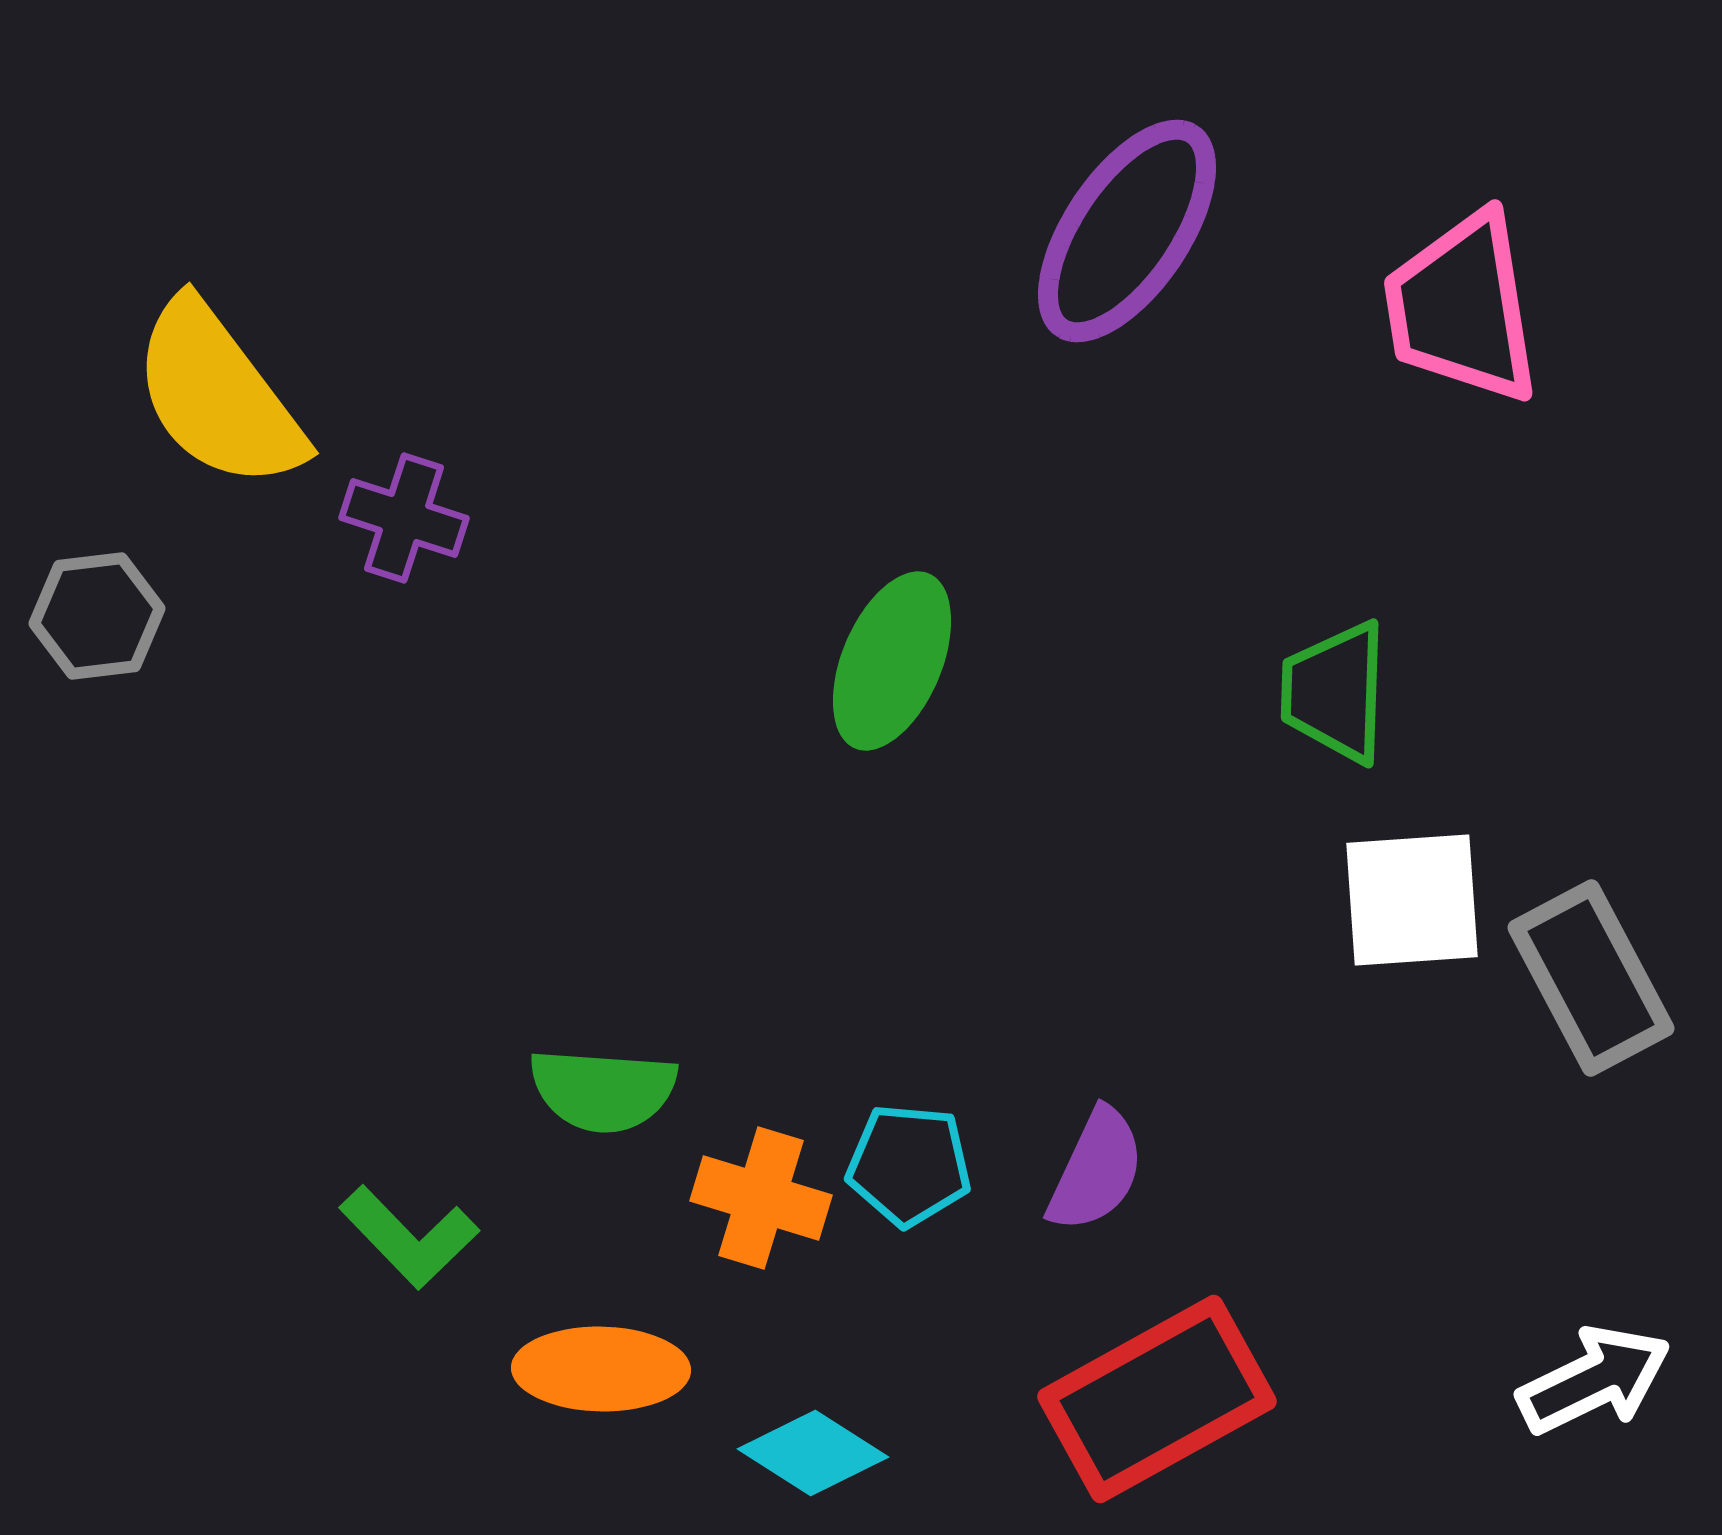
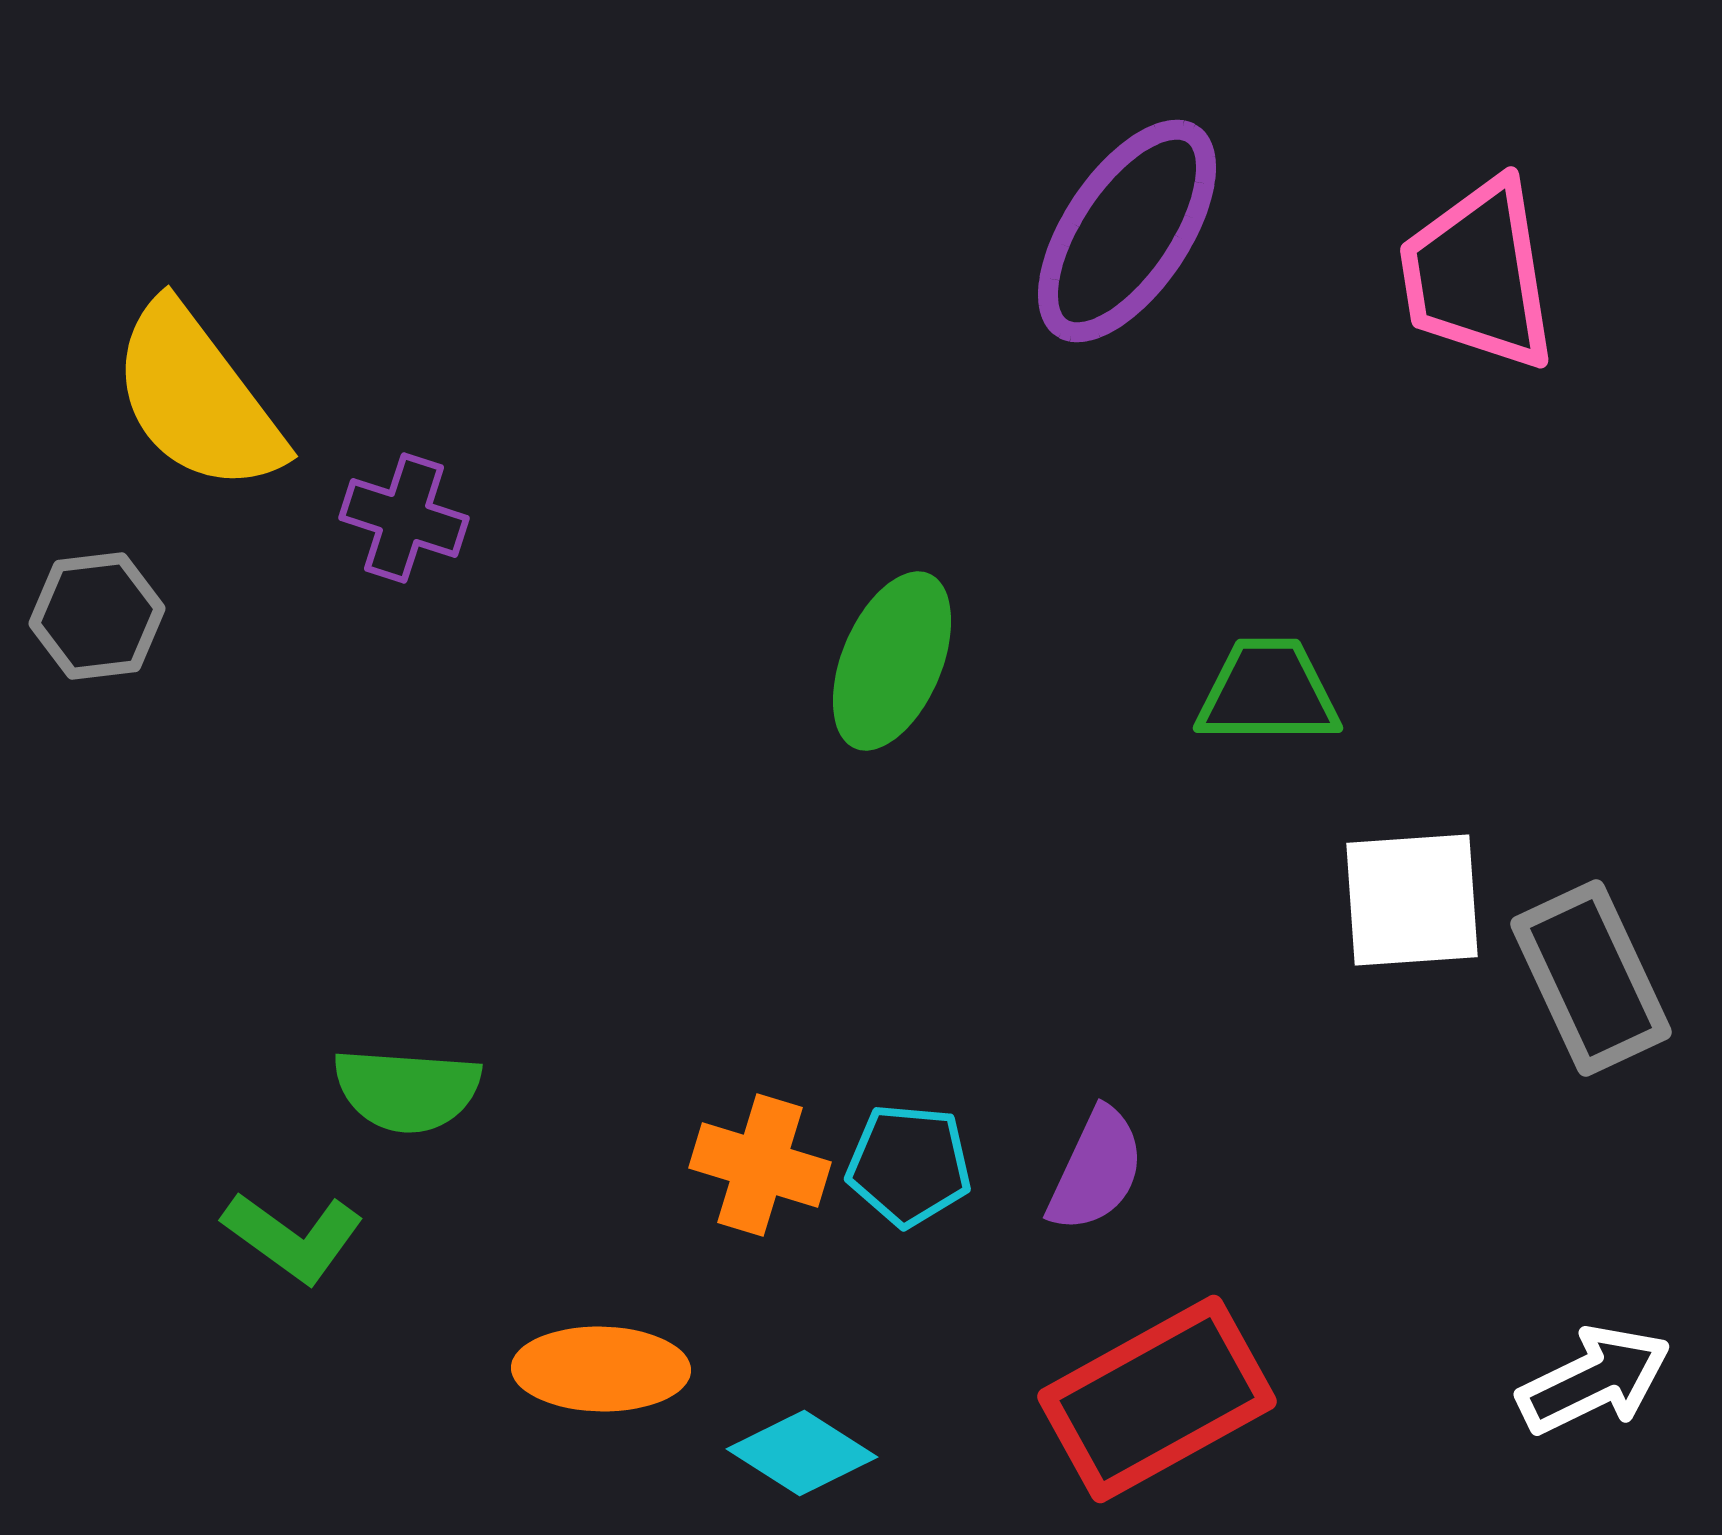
pink trapezoid: moved 16 px right, 33 px up
yellow semicircle: moved 21 px left, 3 px down
green trapezoid: moved 67 px left; rotated 88 degrees clockwise
gray rectangle: rotated 3 degrees clockwise
green semicircle: moved 196 px left
orange cross: moved 1 px left, 33 px up
green L-shape: moved 116 px left; rotated 10 degrees counterclockwise
cyan diamond: moved 11 px left
